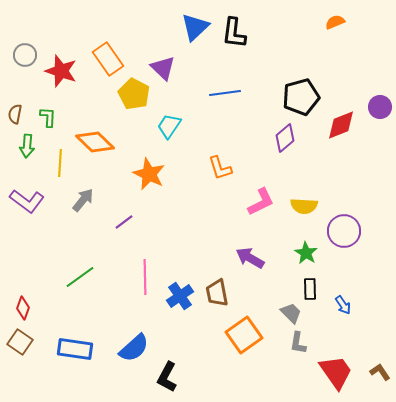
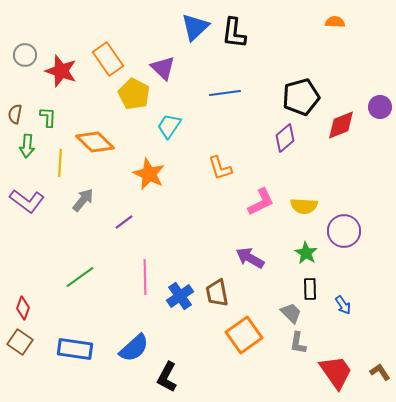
orange semicircle at (335, 22): rotated 24 degrees clockwise
